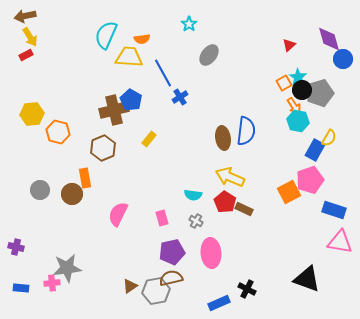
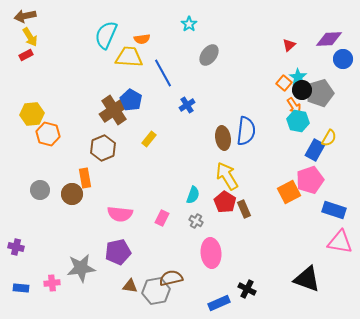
purple diamond at (329, 39): rotated 76 degrees counterclockwise
orange square at (284, 83): rotated 21 degrees counterclockwise
blue cross at (180, 97): moved 7 px right, 8 px down
brown cross at (114, 110): rotated 20 degrees counterclockwise
orange hexagon at (58, 132): moved 10 px left, 2 px down
yellow arrow at (230, 177): moved 3 px left, 1 px up; rotated 36 degrees clockwise
cyan semicircle at (193, 195): rotated 78 degrees counterclockwise
brown rectangle at (244, 209): rotated 42 degrees clockwise
pink semicircle at (118, 214): moved 2 px right; rotated 110 degrees counterclockwise
pink rectangle at (162, 218): rotated 42 degrees clockwise
purple pentagon at (172, 252): moved 54 px left
gray star at (67, 268): moved 14 px right
brown triangle at (130, 286): rotated 42 degrees clockwise
